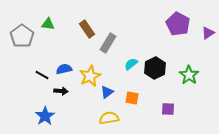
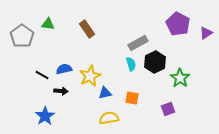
purple triangle: moved 2 px left
gray rectangle: moved 30 px right; rotated 30 degrees clockwise
cyan semicircle: rotated 112 degrees clockwise
black hexagon: moved 6 px up
green star: moved 9 px left, 3 px down
blue triangle: moved 2 px left, 1 px down; rotated 24 degrees clockwise
purple square: rotated 24 degrees counterclockwise
